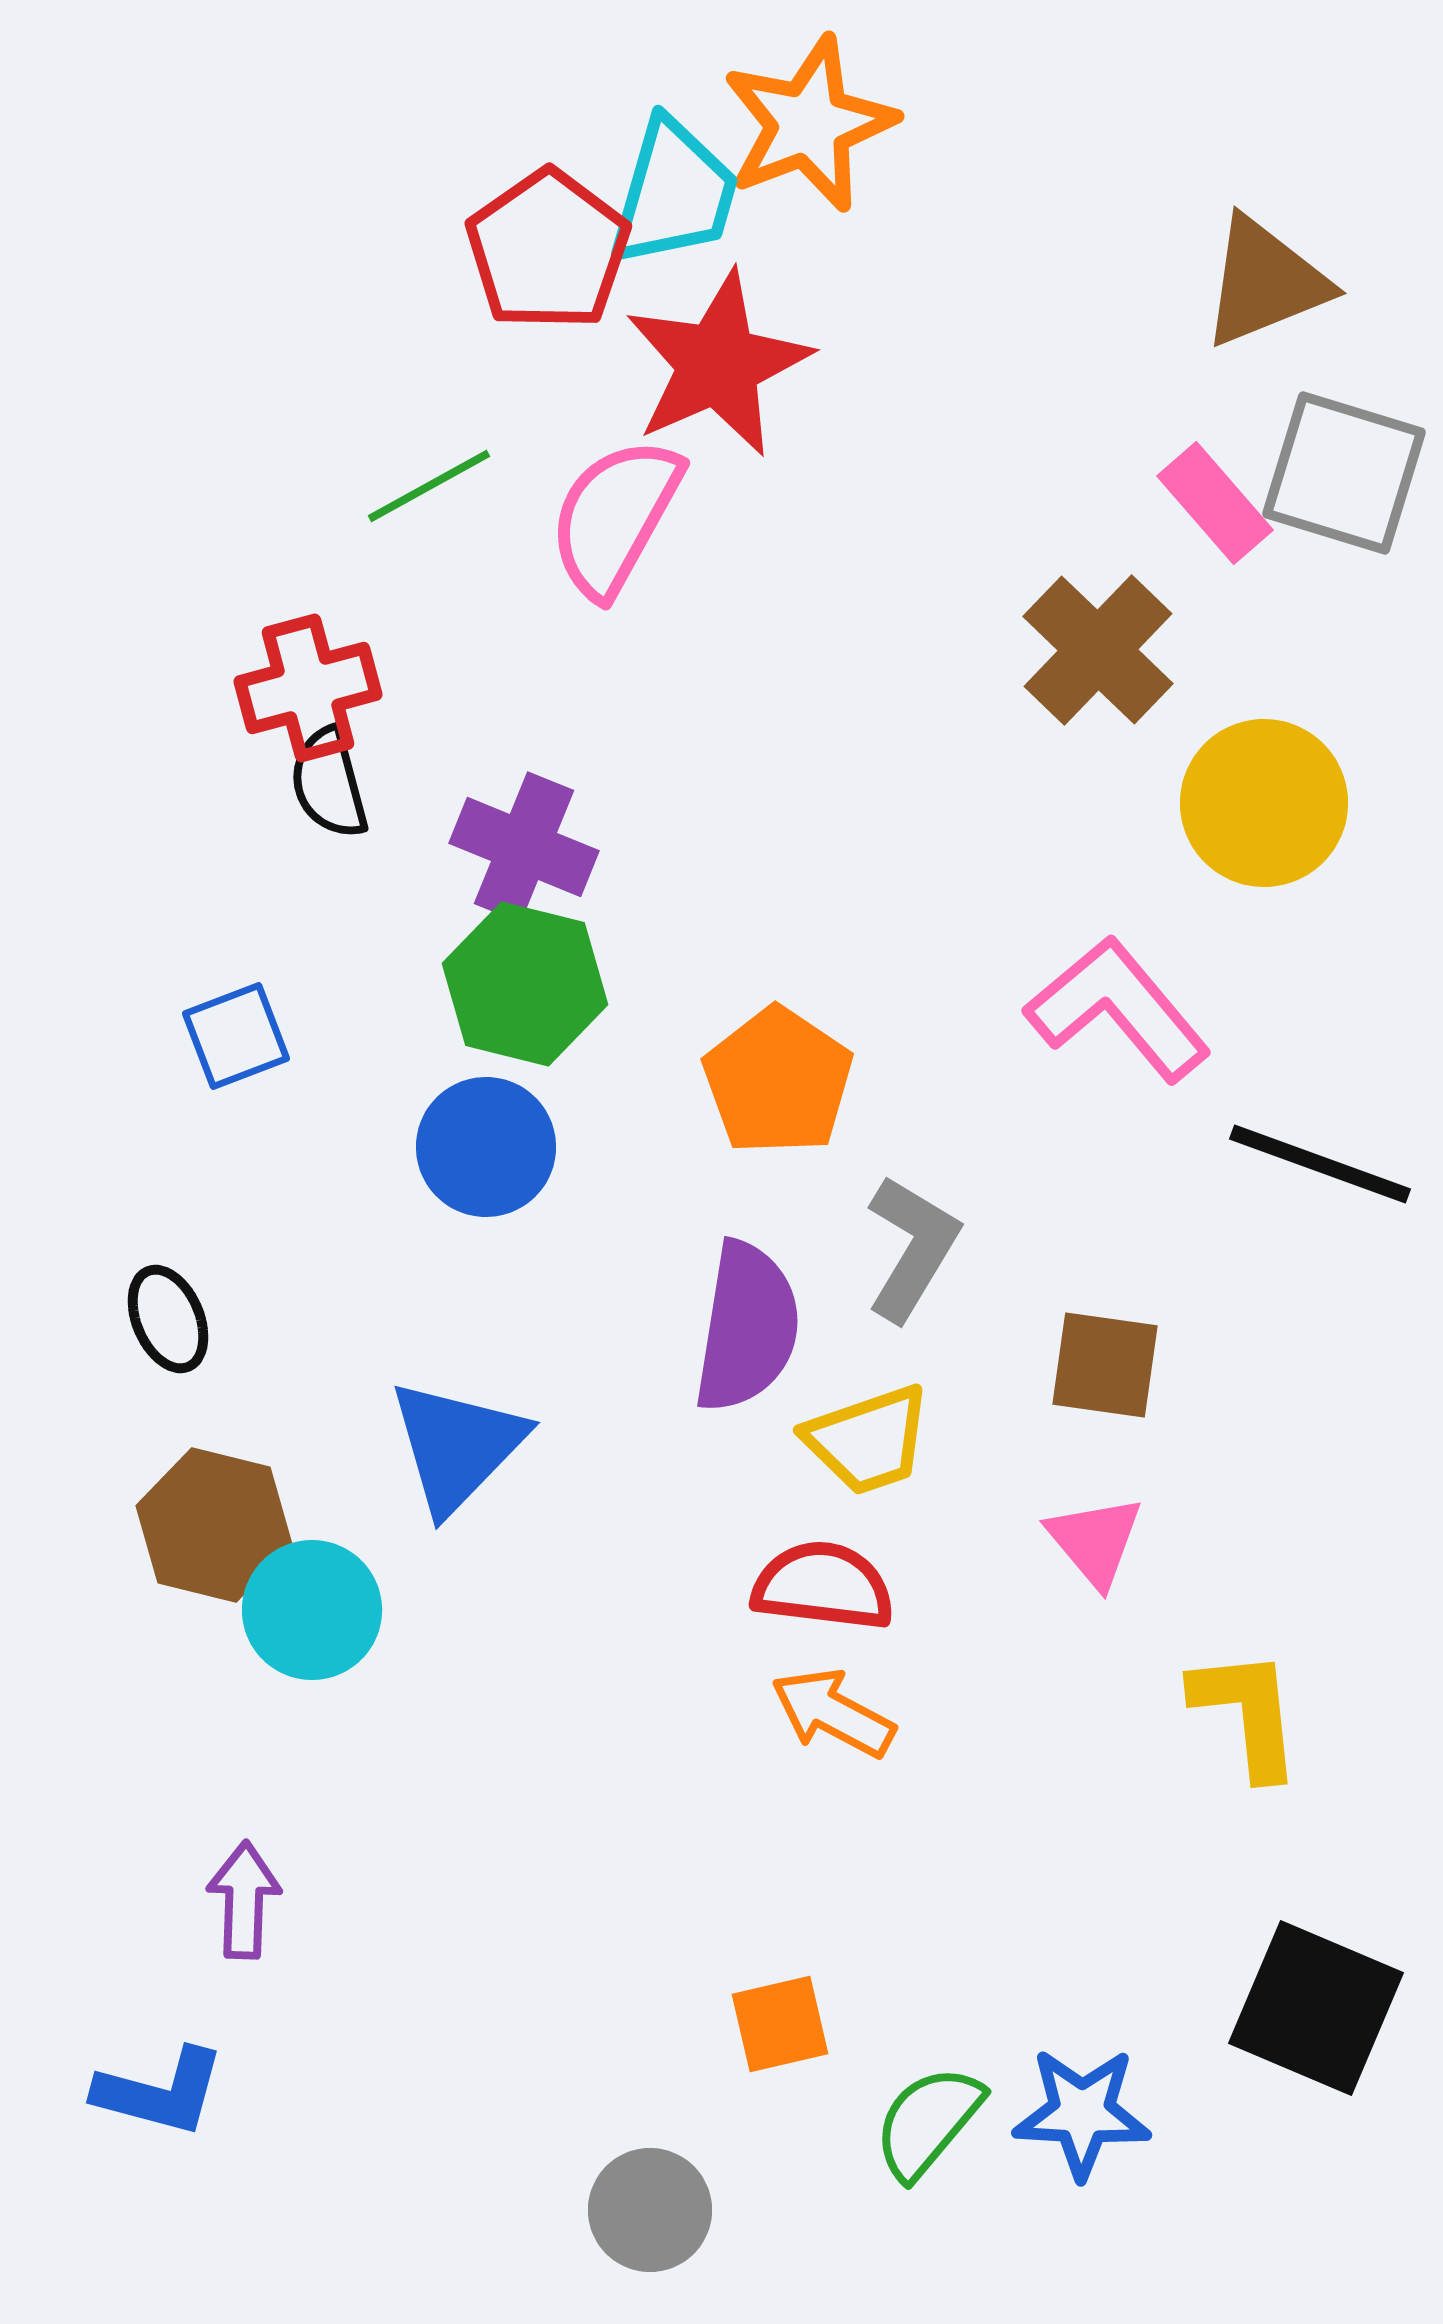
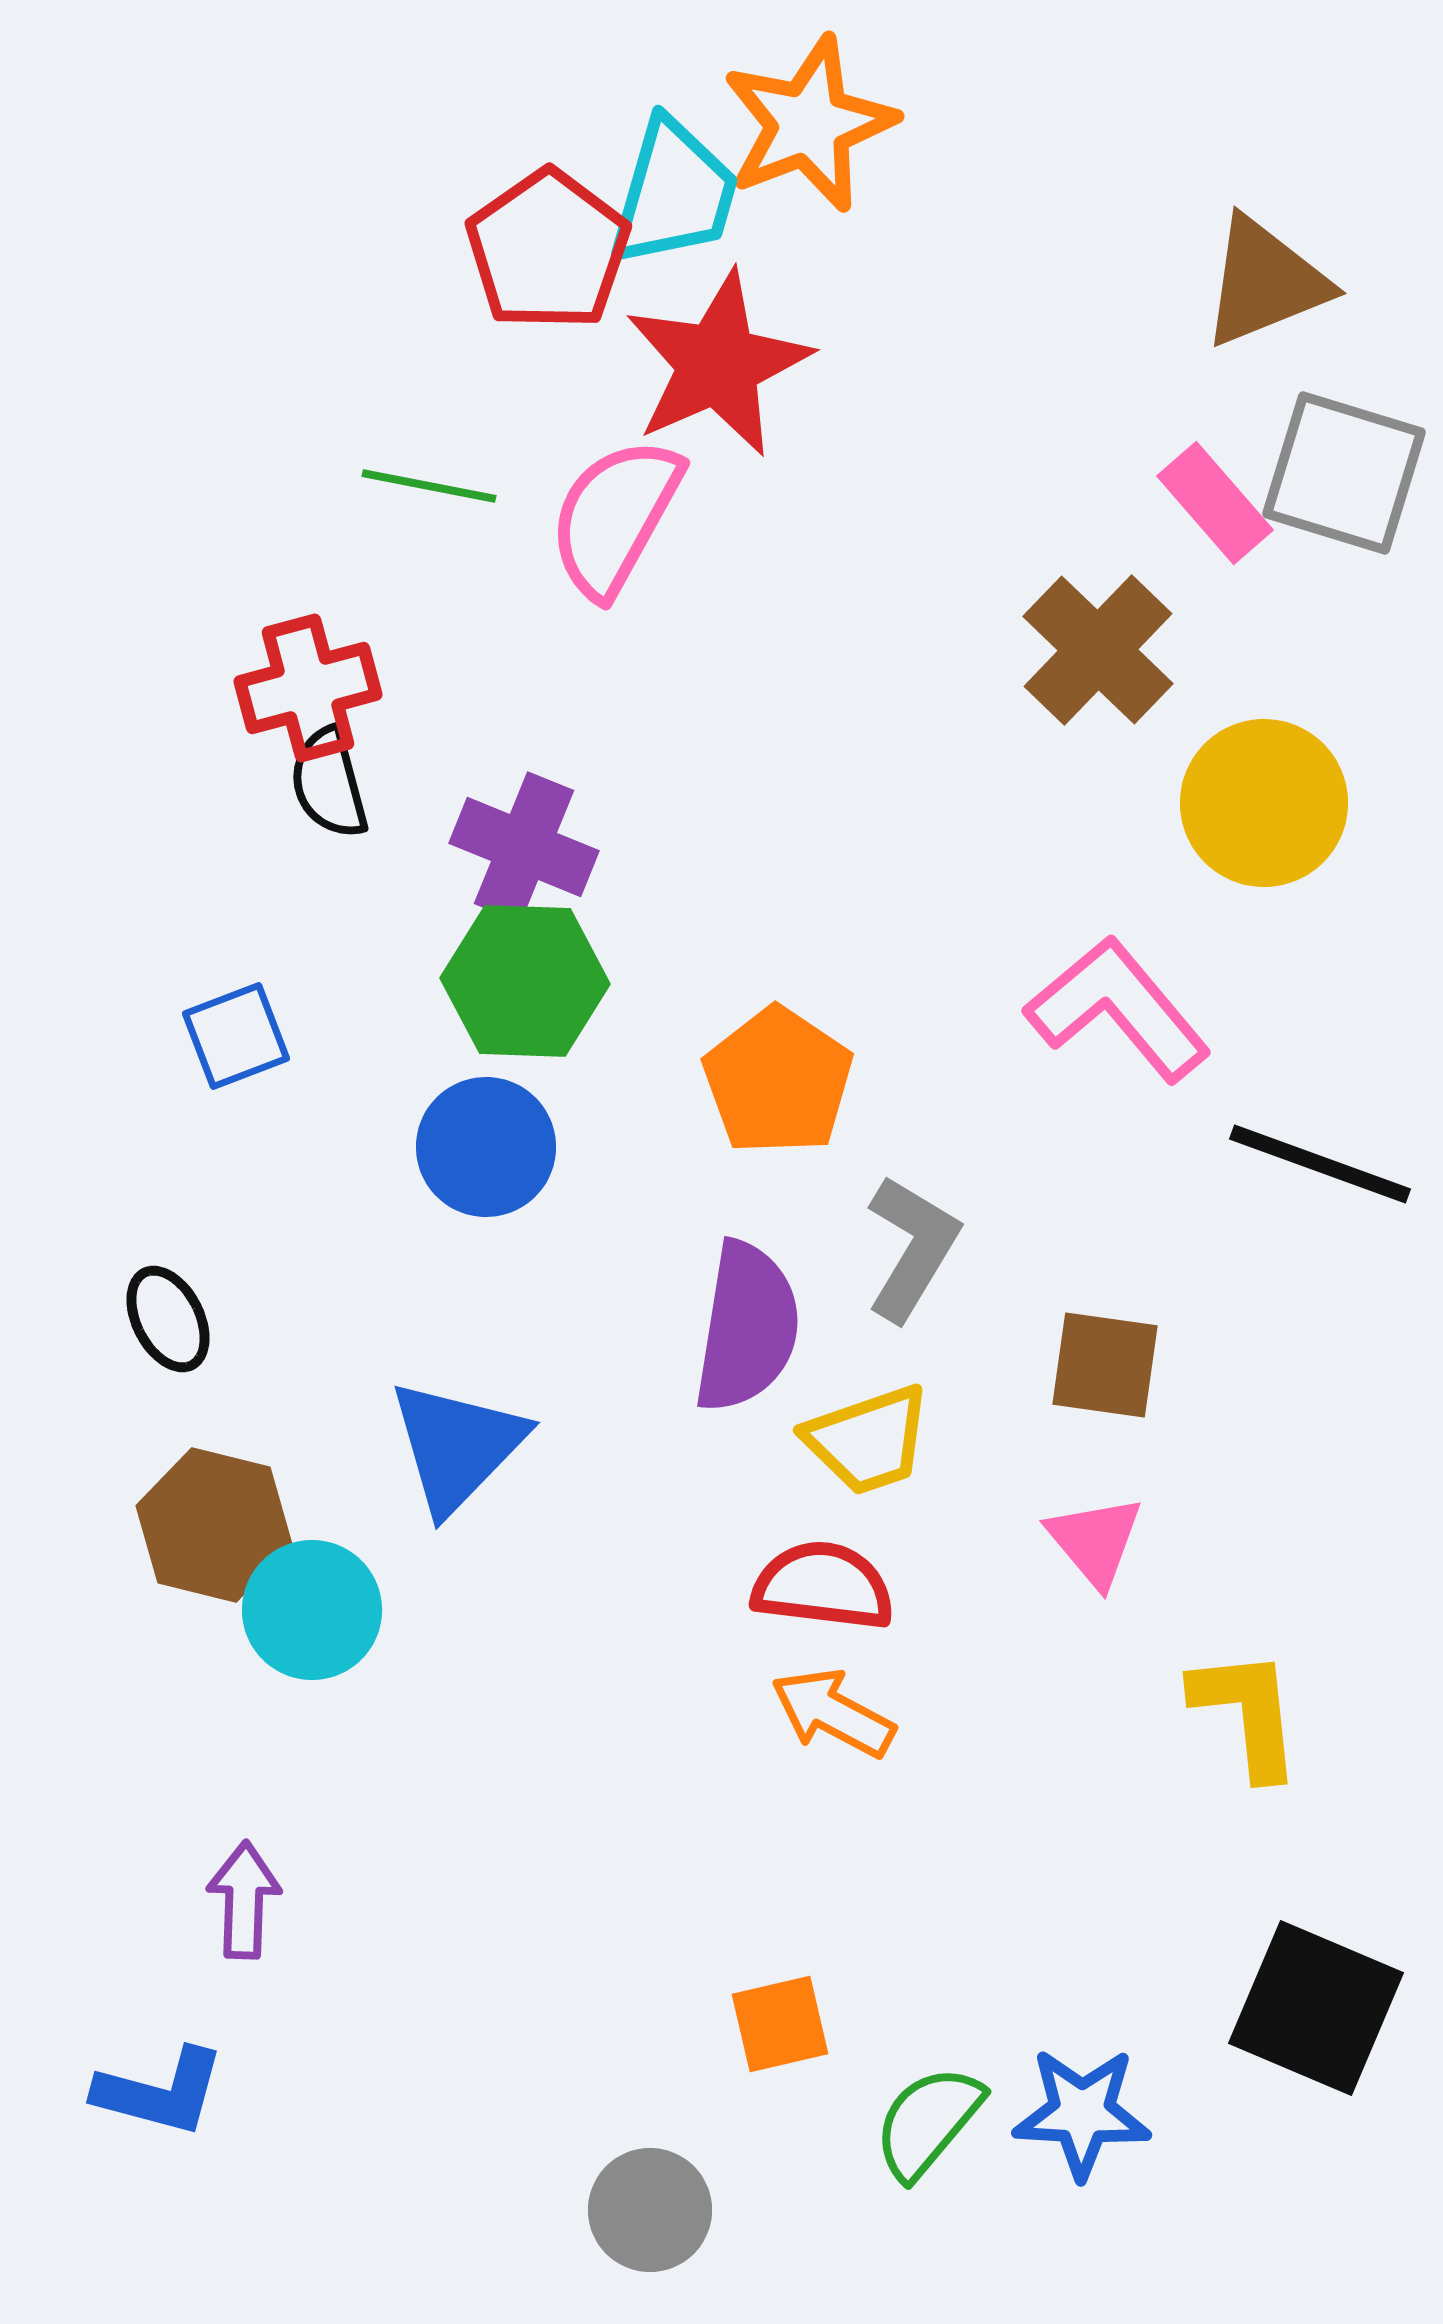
green line: rotated 40 degrees clockwise
green hexagon: moved 3 px up; rotated 12 degrees counterclockwise
black ellipse: rotated 4 degrees counterclockwise
